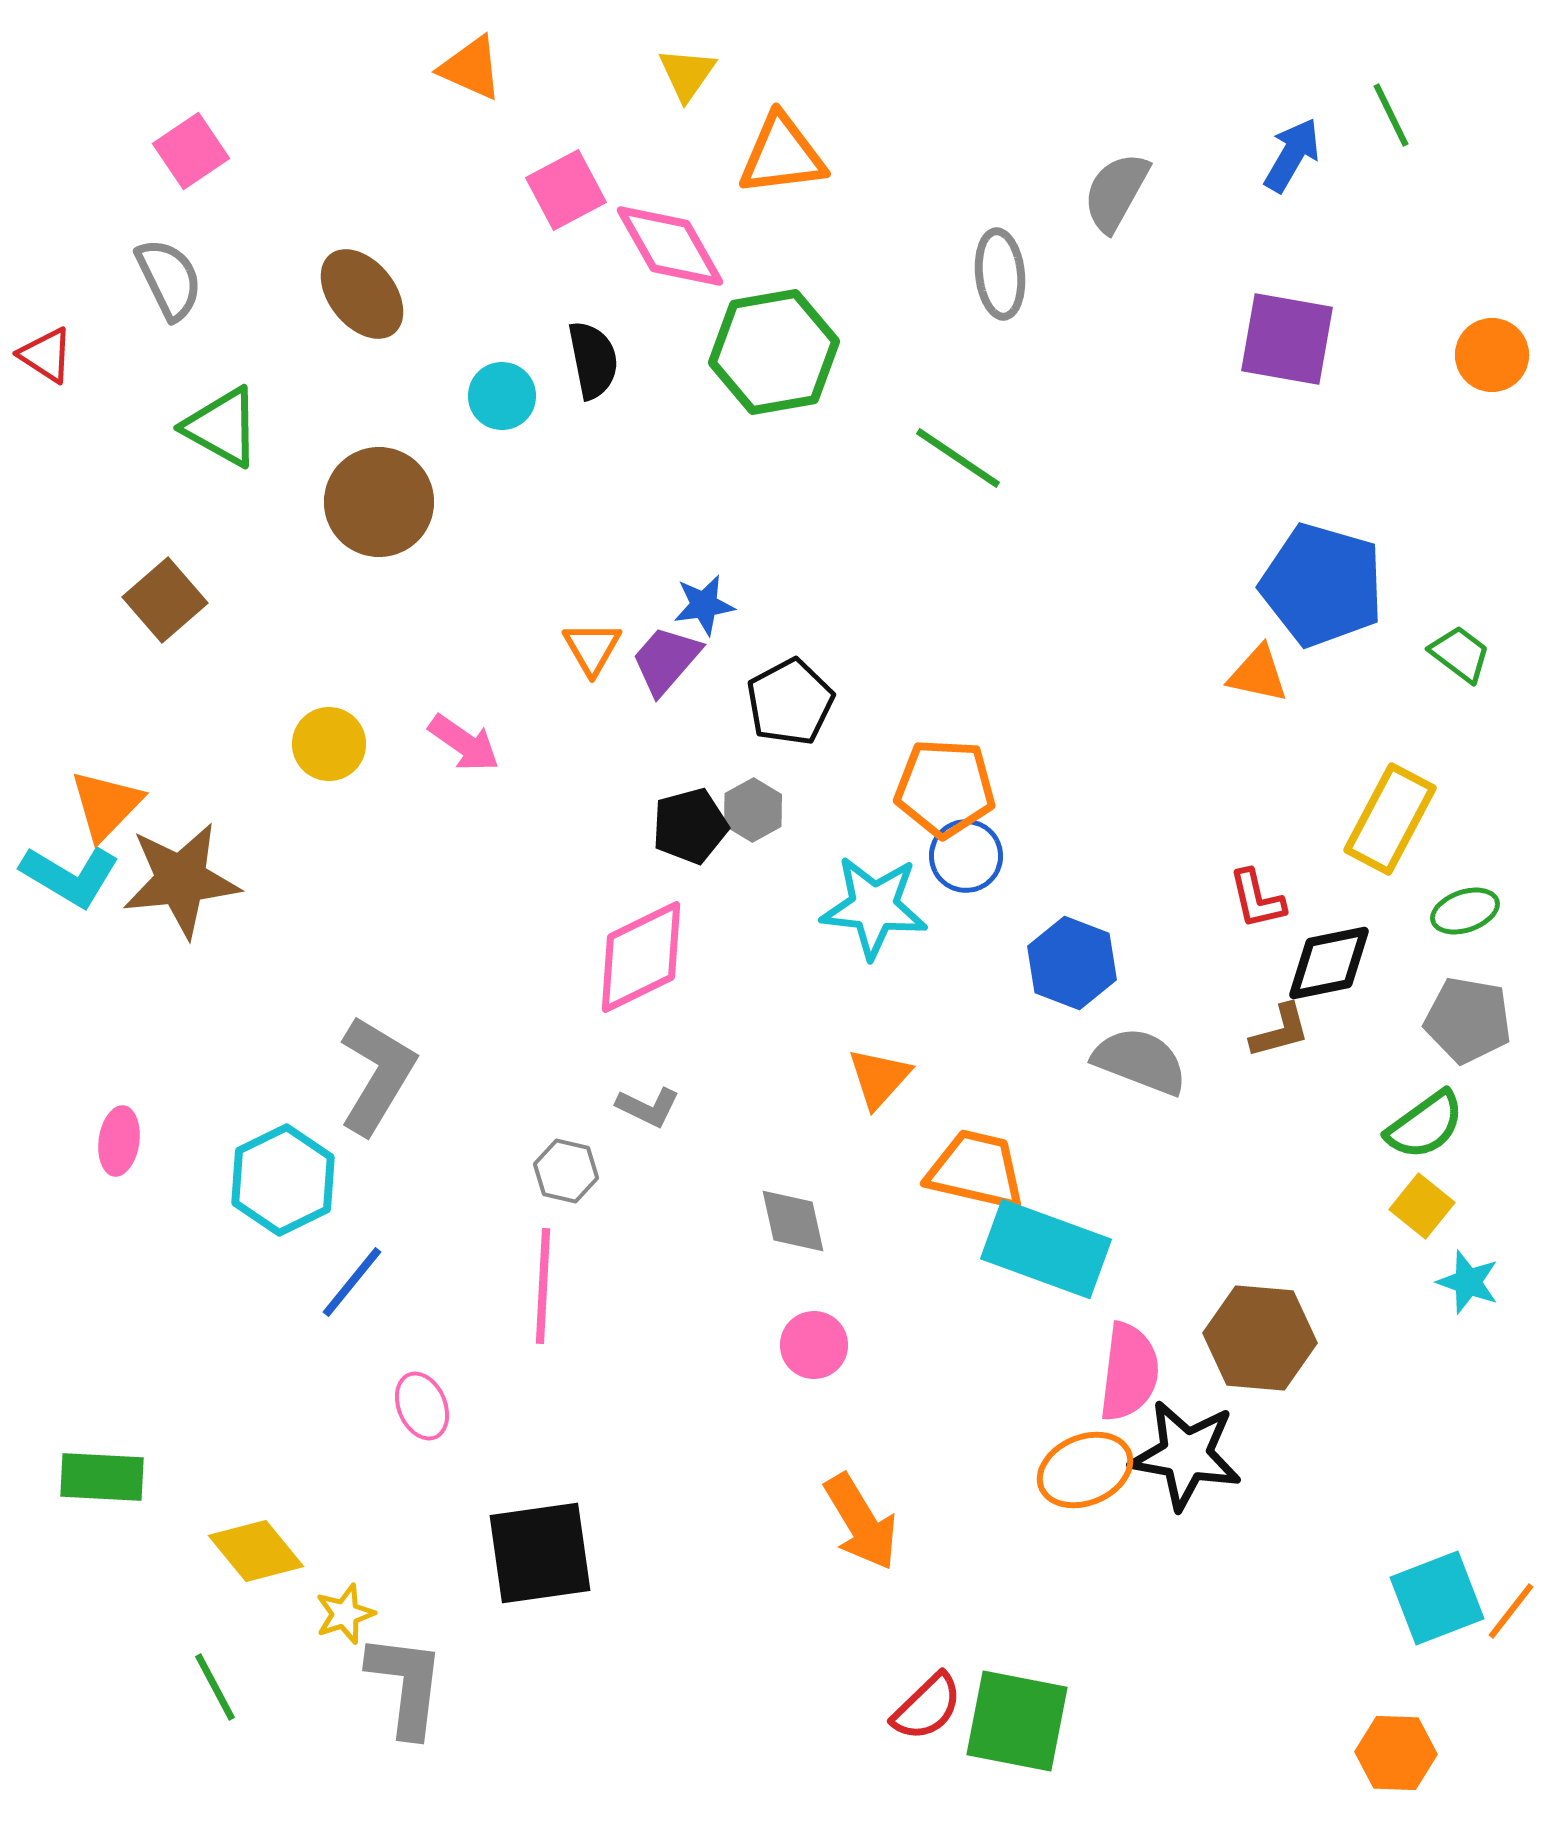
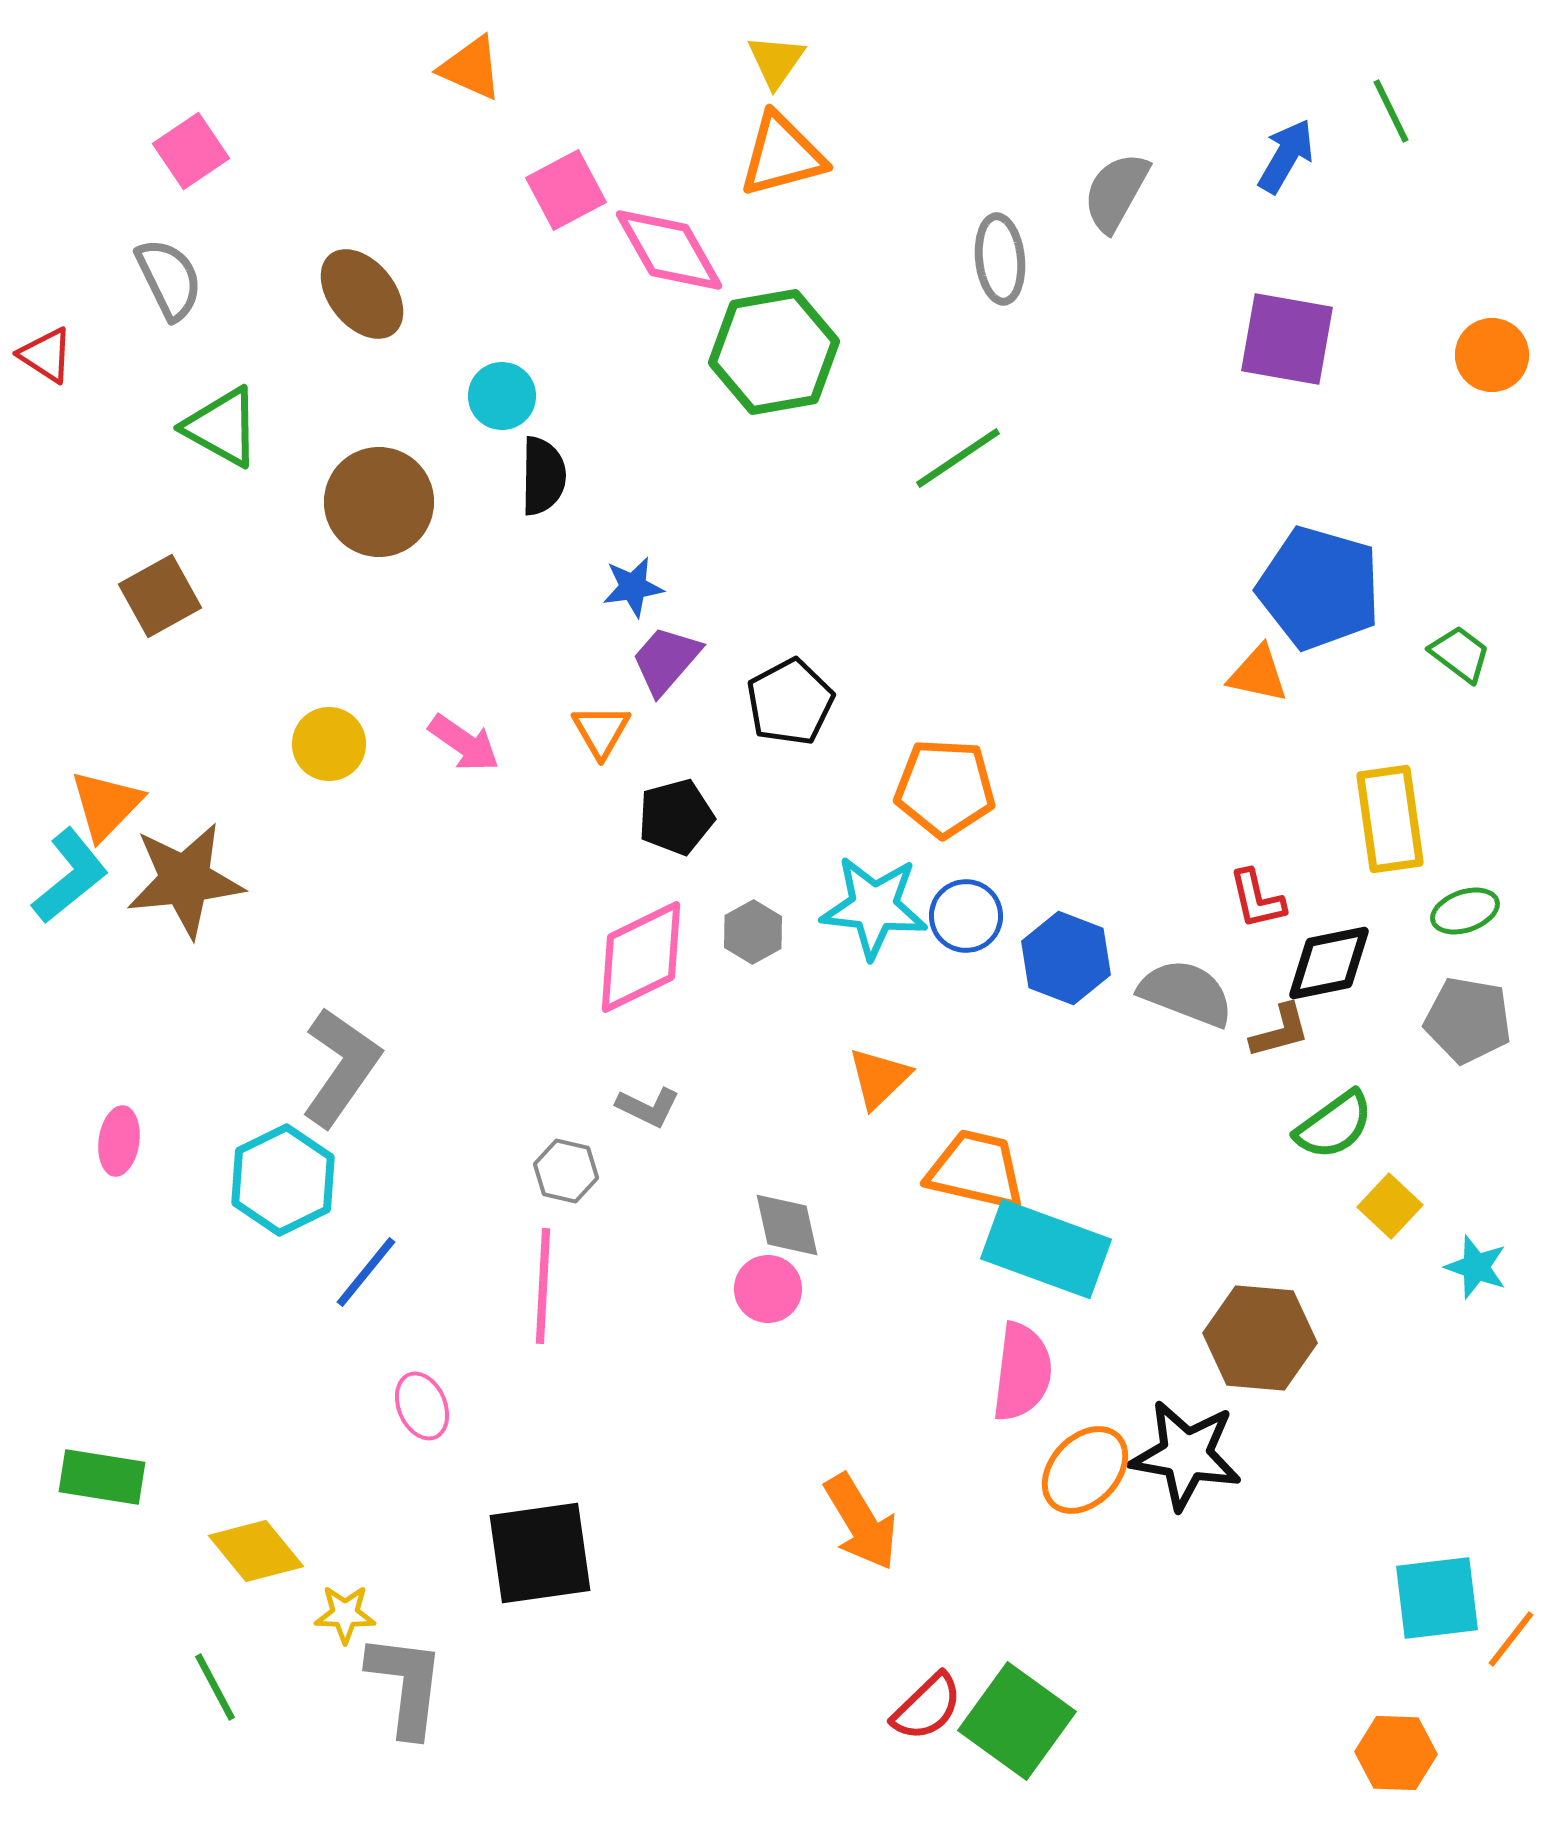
yellow triangle at (687, 74): moved 89 px right, 13 px up
green line at (1391, 115): moved 4 px up
orange triangle at (782, 155): rotated 8 degrees counterclockwise
blue arrow at (1292, 155): moved 6 px left, 1 px down
pink diamond at (670, 246): moved 1 px left, 4 px down
gray ellipse at (1000, 274): moved 15 px up
black semicircle at (593, 360): moved 50 px left, 116 px down; rotated 12 degrees clockwise
green line at (958, 458): rotated 68 degrees counterclockwise
blue pentagon at (1322, 585): moved 3 px left, 3 px down
brown square at (165, 600): moved 5 px left, 4 px up; rotated 12 degrees clockwise
blue star at (704, 605): moved 71 px left, 18 px up
orange triangle at (592, 648): moved 9 px right, 83 px down
gray hexagon at (753, 810): moved 122 px down
yellow rectangle at (1390, 819): rotated 36 degrees counterclockwise
black pentagon at (690, 826): moved 14 px left, 9 px up
blue circle at (966, 856): moved 60 px down
cyan L-shape at (70, 876): rotated 70 degrees counterclockwise
brown star at (181, 880): moved 4 px right
blue hexagon at (1072, 963): moved 6 px left, 5 px up
gray semicircle at (1140, 1061): moved 46 px right, 68 px up
gray L-shape at (377, 1075): moved 36 px left, 8 px up; rotated 4 degrees clockwise
orange triangle at (879, 1078): rotated 4 degrees clockwise
green semicircle at (1425, 1125): moved 91 px left
yellow square at (1422, 1206): moved 32 px left; rotated 4 degrees clockwise
gray diamond at (793, 1221): moved 6 px left, 4 px down
blue line at (352, 1282): moved 14 px right, 10 px up
cyan star at (1468, 1282): moved 8 px right, 15 px up
pink circle at (814, 1345): moved 46 px left, 56 px up
pink semicircle at (1129, 1372): moved 107 px left
orange ellipse at (1085, 1470): rotated 24 degrees counterclockwise
green rectangle at (102, 1477): rotated 6 degrees clockwise
cyan square at (1437, 1598): rotated 14 degrees clockwise
orange line at (1511, 1611): moved 28 px down
yellow star at (345, 1614): rotated 20 degrees clockwise
green square at (1017, 1721): rotated 25 degrees clockwise
